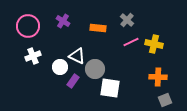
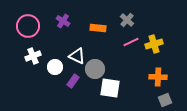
yellow cross: rotated 30 degrees counterclockwise
white circle: moved 5 px left
